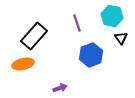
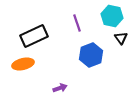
black rectangle: rotated 24 degrees clockwise
